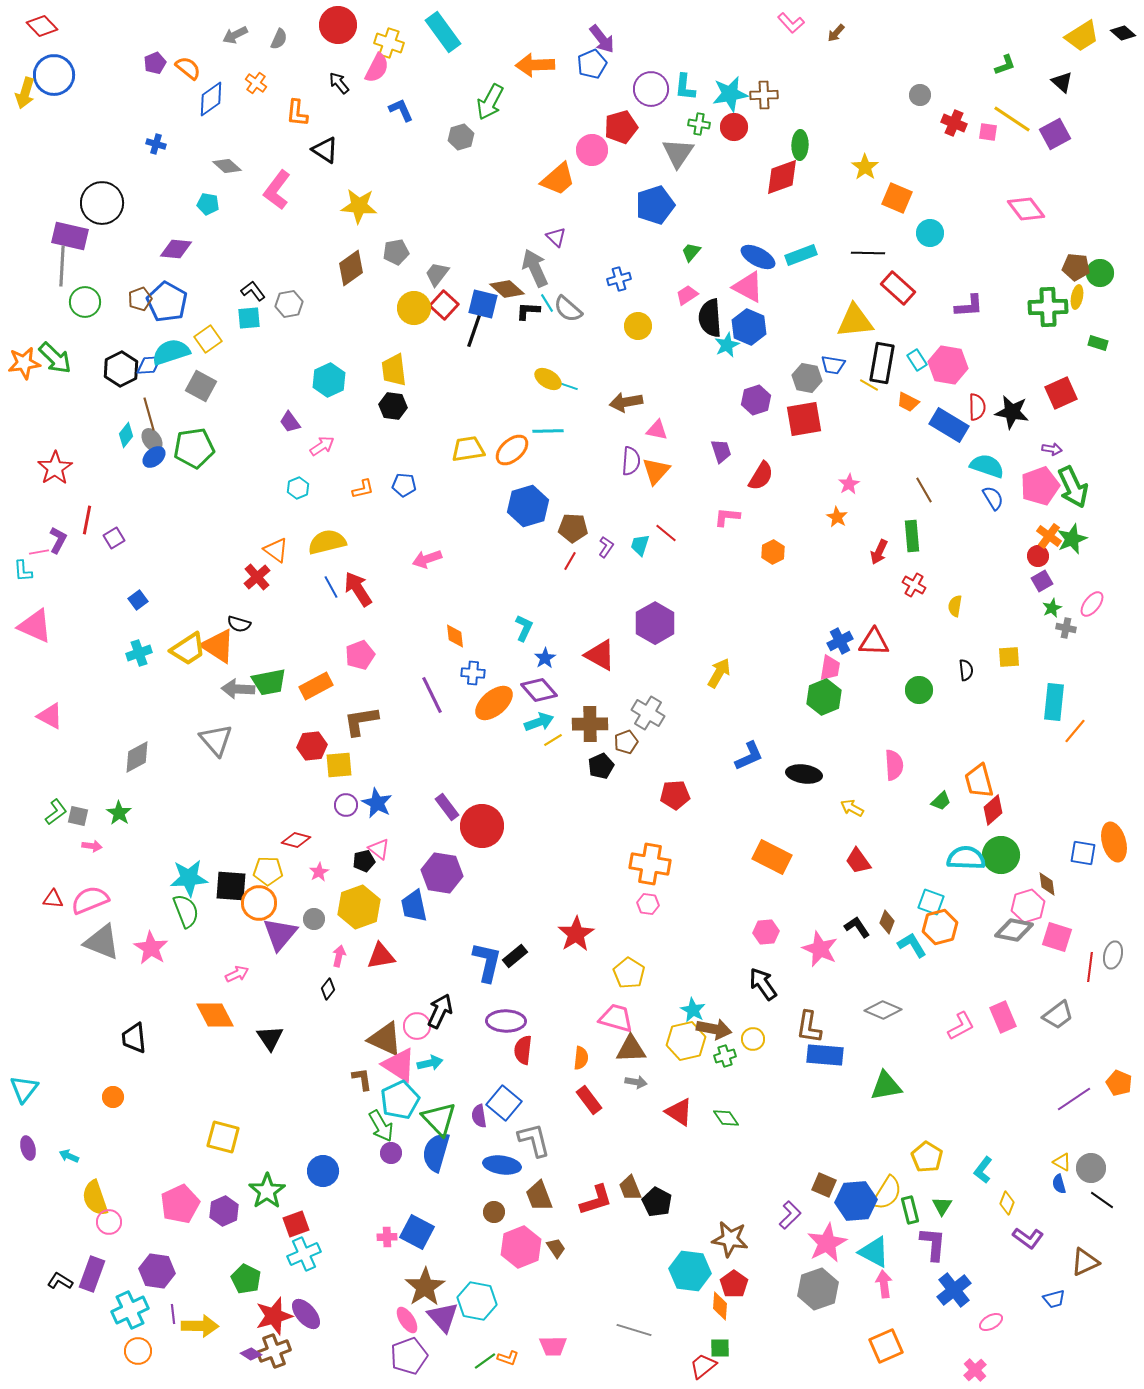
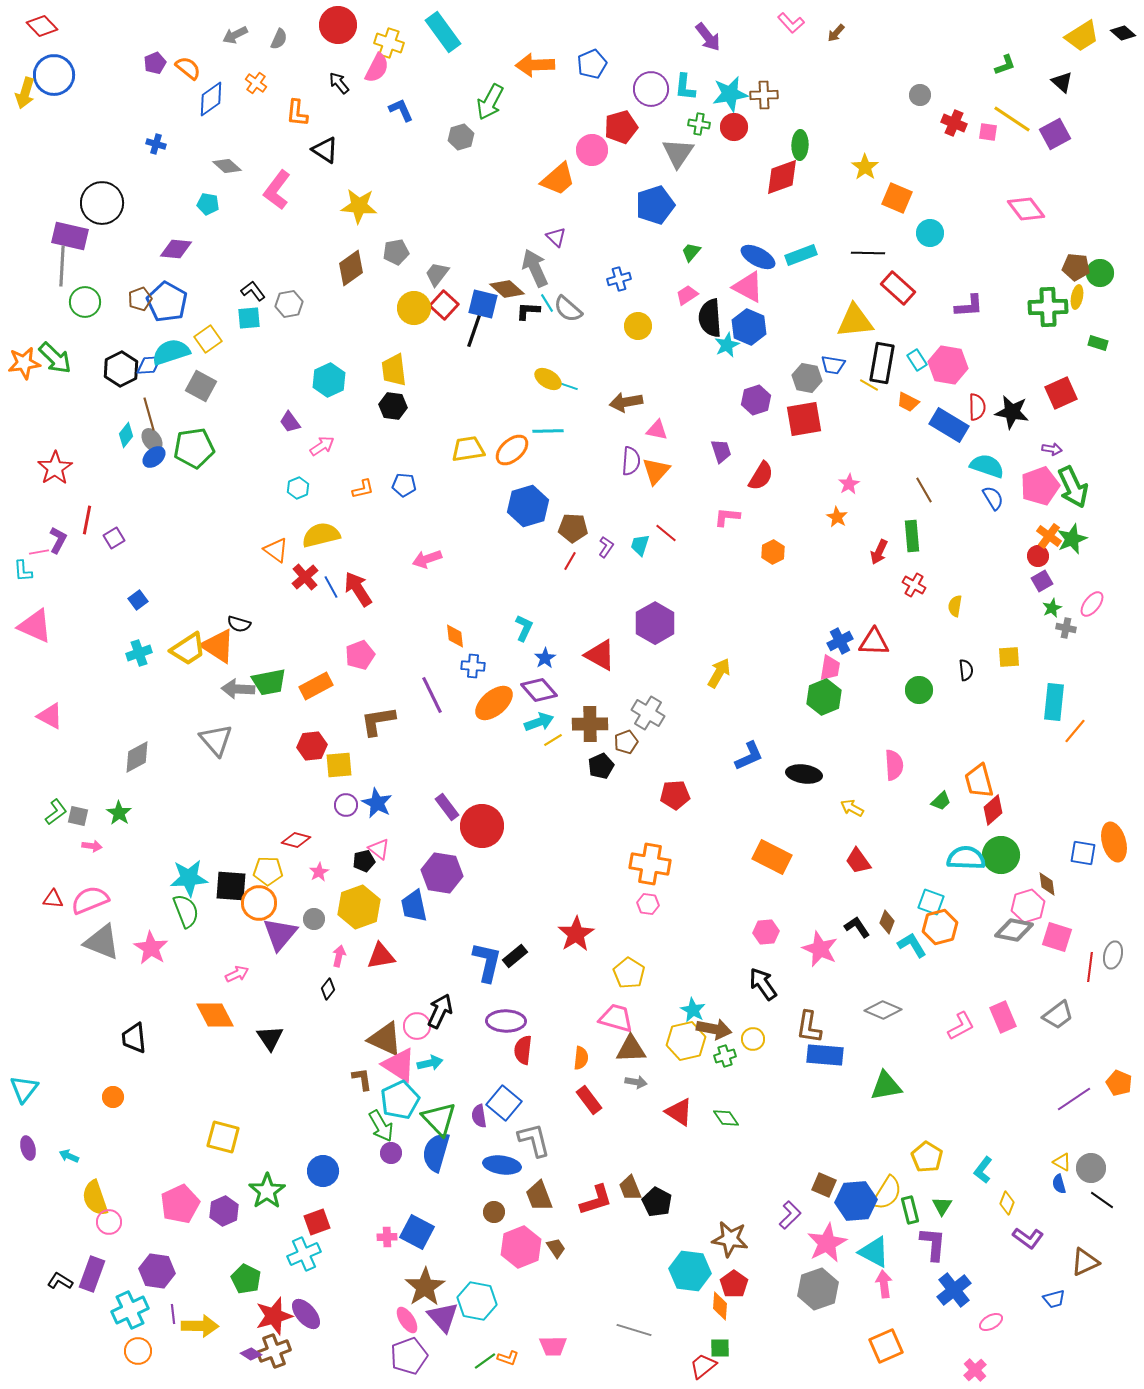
purple arrow at (602, 39): moved 106 px right, 2 px up
yellow semicircle at (327, 542): moved 6 px left, 7 px up
red cross at (257, 577): moved 48 px right
blue cross at (473, 673): moved 7 px up
brown L-shape at (361, 721): moved 17 px right
red square at (296, 1224): moved 21 px right, 2 px up
